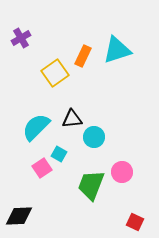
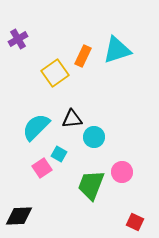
purple cross: moved 3 px left, 1 px down
